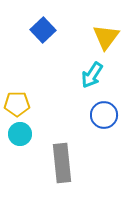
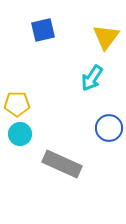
blue square: rotated 30 degrees clockwise
cyan arrow: moved 3 px down
blue circle: moved 5 px right, 13 px down
gray rectangle: moved 1 px down; rotated 60 degrees counterclockwise
